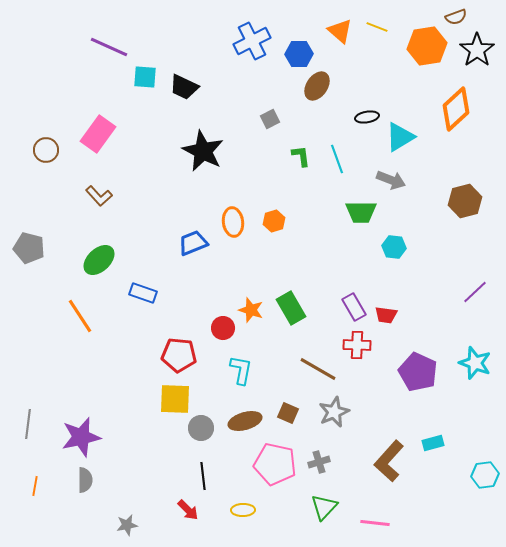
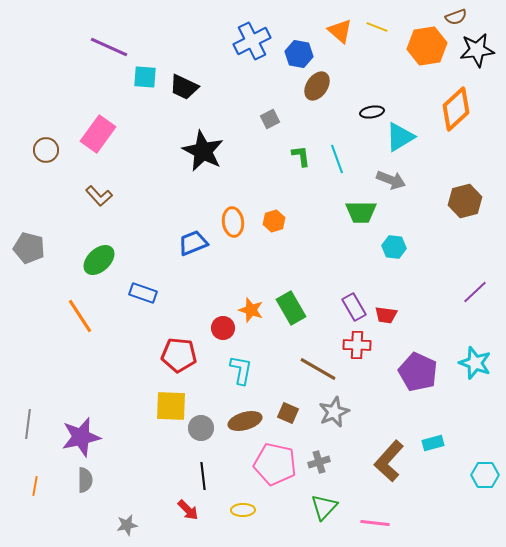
black star at (477, 50): rotated 28 degrees clockwise
blue hexagon at (299, 54): rotated 12 degrees clockwise
black ellipse at (367, 117): moved 5 px right, 5 px up
yellow square at (175, 399): moved 4 px left, 7 px down
cyan hexagon at (485, 475): rotated 8 degrees clockwise
